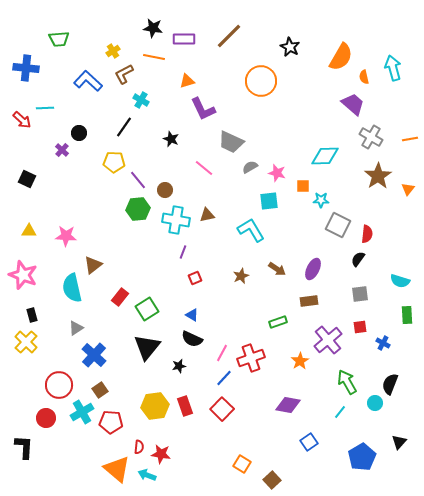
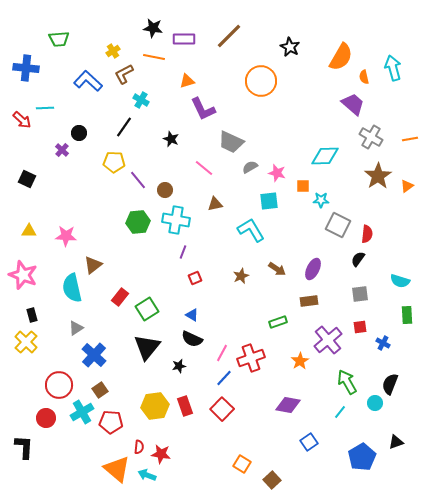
orange triangle at (408, 189): moved 1 px left, 3 px up; rotated 16 degrees clockwise
green hexagon at (138, 209): moved 13 px down
brown triangle at (207, 215): moved 8 px right, 11 px up
black triangle at (399, 442): moved 3 px left; rotated 28 degrees clockwise
